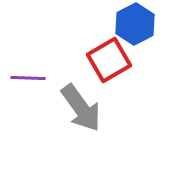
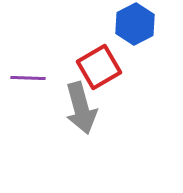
red square: moved 10 px left, 7 px down
gray arrow: rotated 21 degrees clockwise
